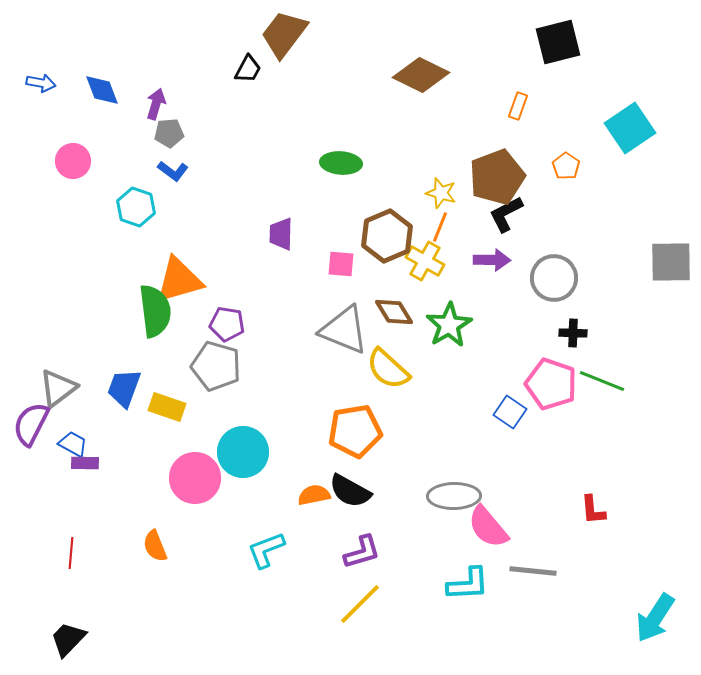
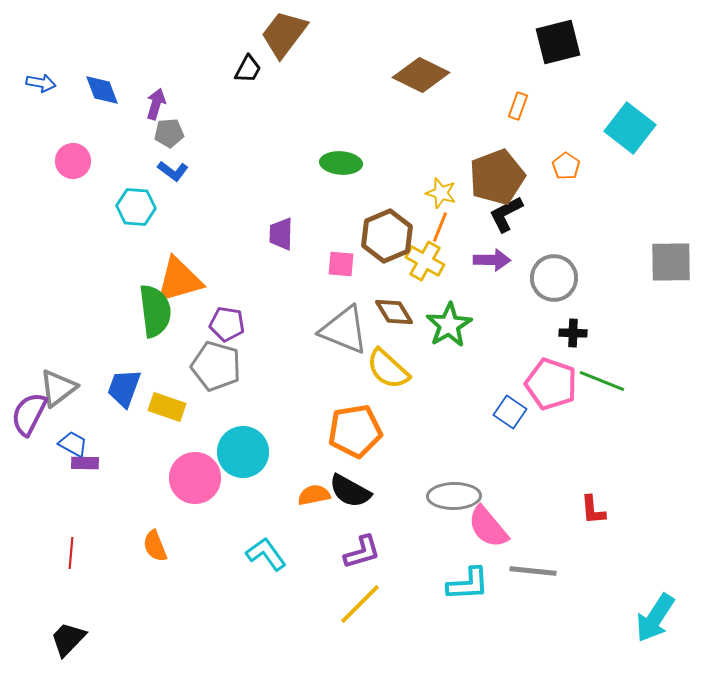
cyan square at (630, 128): rotated 18 degrees counterclockwise
cyan hexagon at (136, 207): rotated 15 degrees counterclockwise
purple semicircle at (31, 424): moved 2 px left, 10 px up
cyan L-shape at (266, 550): moved 4 px down; rotated 75 degrees clockwise
